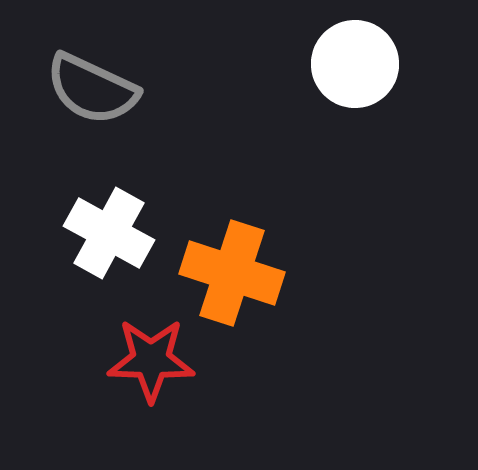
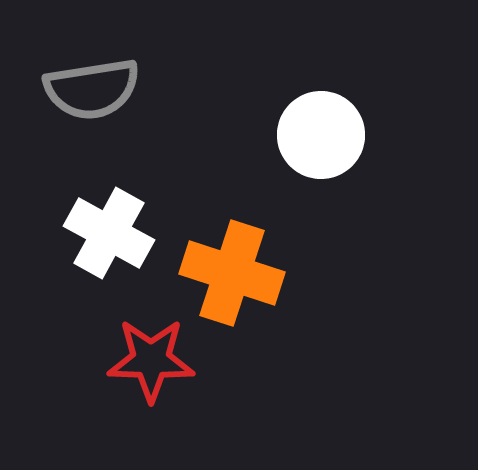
white circle: moved 34 px left, 71 px down
gray semicircle: rotated 34 degrees counterclockwise
